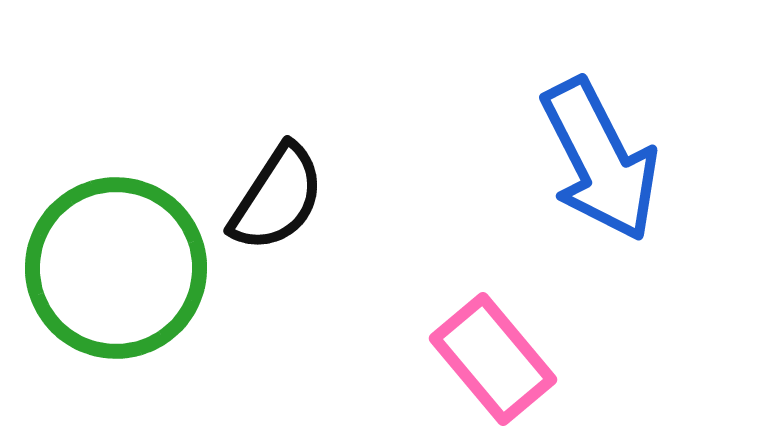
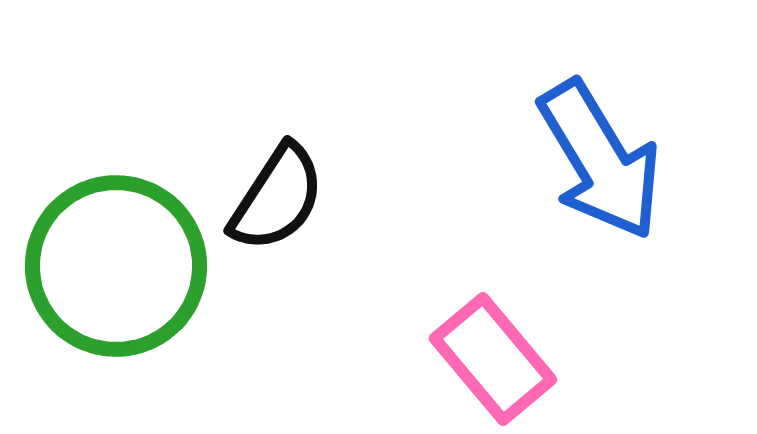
blue arrow: rotated 4 degrees counterclockwise
green circle: moved 2 px up
